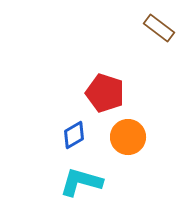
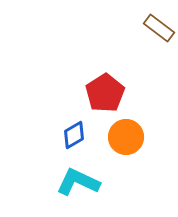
red pentagon: rotated 21 degrees clockwise
orange circle: moved 2 px left
cyan L-shape: moved 3 px left; rotated 9 degrees clockwise
